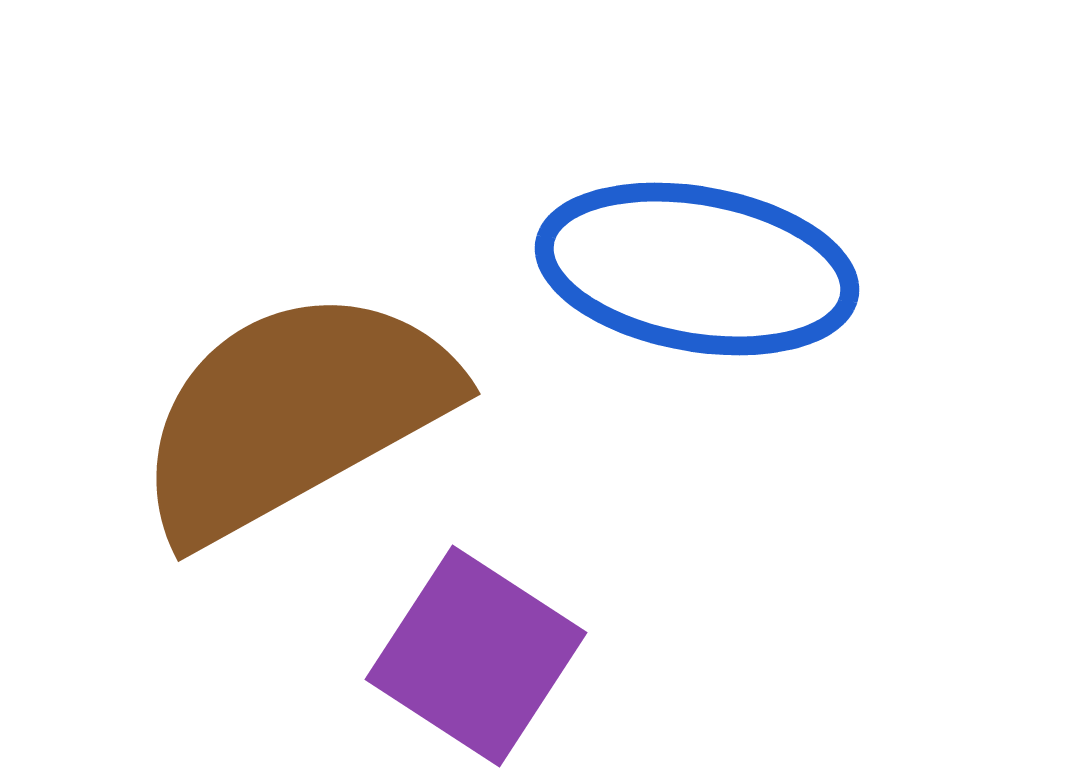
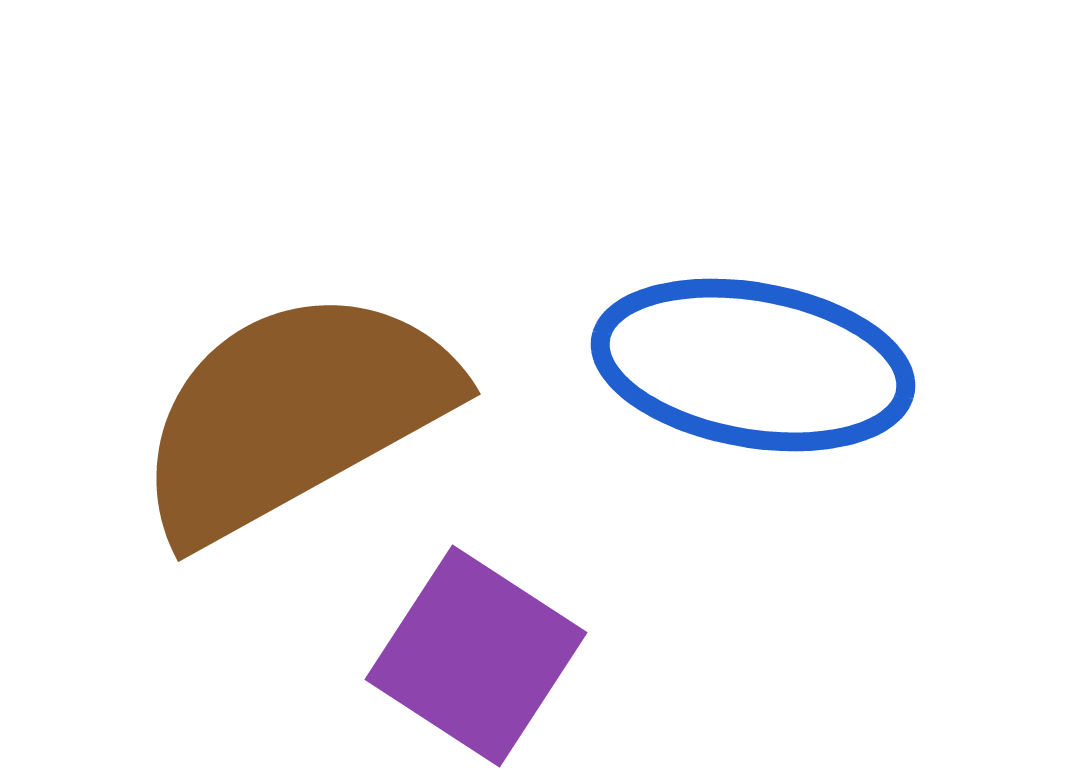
blue ellipse: moved 56 px right, 96 px down
